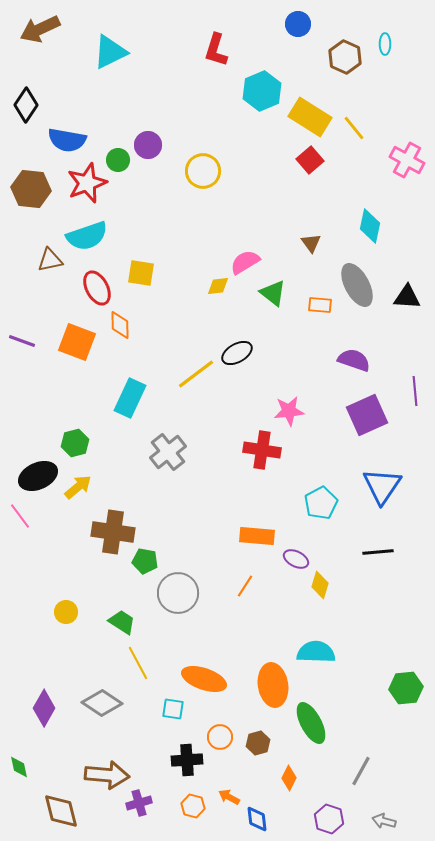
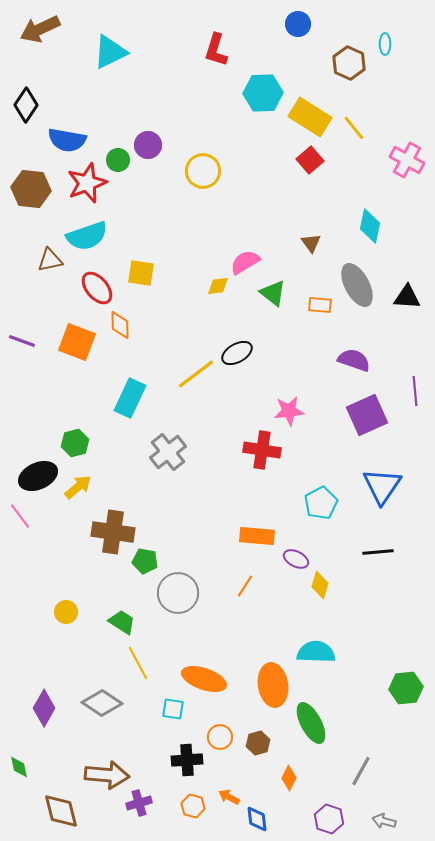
brown hexagon at (345, 57): moved 4 px right, 6 px down
cyan hexagon at (262, 91): moved 1 px right, 2 px down; rotated 21 degrees clockwise
red ellipse at (97, 288): rotated 12 degrees counterclockwise
